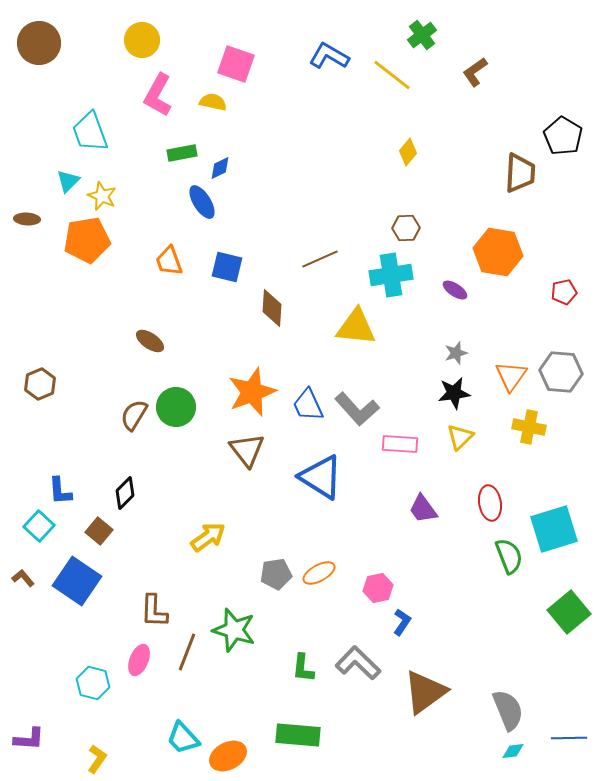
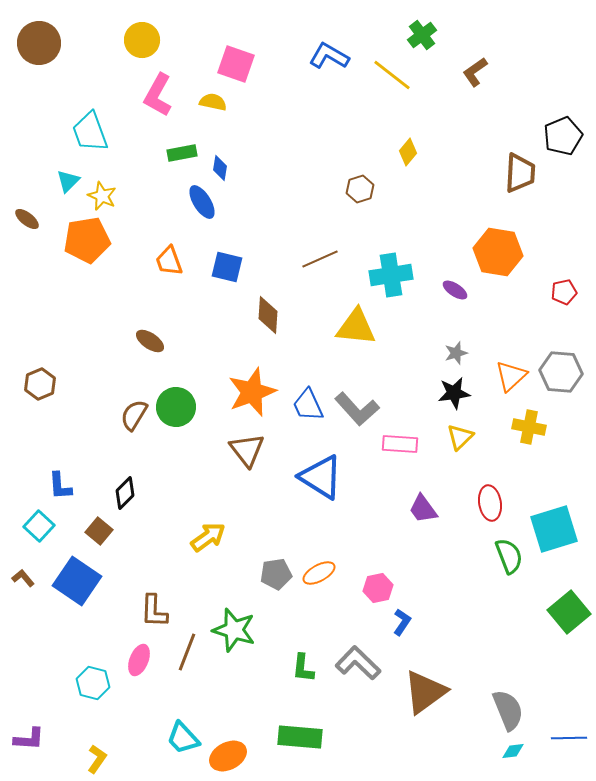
black pentagon at (563, 136): rotated 18 degrees clockwise
blue diamond at (220, 168): rotated 55 degrees counterclockwise
brown ellipse at (27, 219): rotated 35 degrees clockwise
brown hexagon at (406, 228): moved 46 px left, 39 px up; rotated 16 degrees counterclockwise
brown diamond at (272, 308): moved 4 px left, 7 px down
orange triangle at (511, 376): rotated 12 degrees clockwise
blue L-shape at (60, 491): moved 5 px up
green rectangle at (298, 735): moved 2 px right, 2 px down
